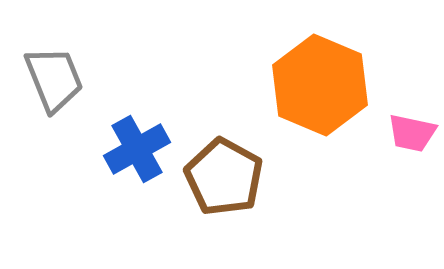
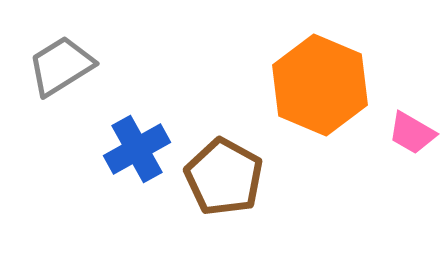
gray trapezoid: moved 7 px right, 13 px up; rotated 100 degrees counterclockwise
pink trapezoid: rotated 18 degrees clockwise
